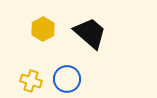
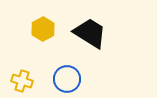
black trapezoid: rotated 9 degrees counterclockwise
yellow cross: moved 9 px left
